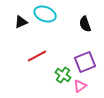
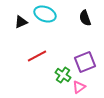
black semicircle: moved 6 px up
pink triangle: moved 1 px left, 1 px down
